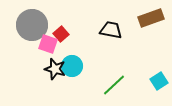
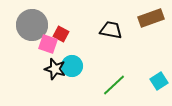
red square: rotated 21 degrees counterclockwise
